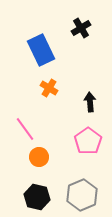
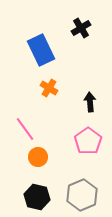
orange circle: moved 1 px left
